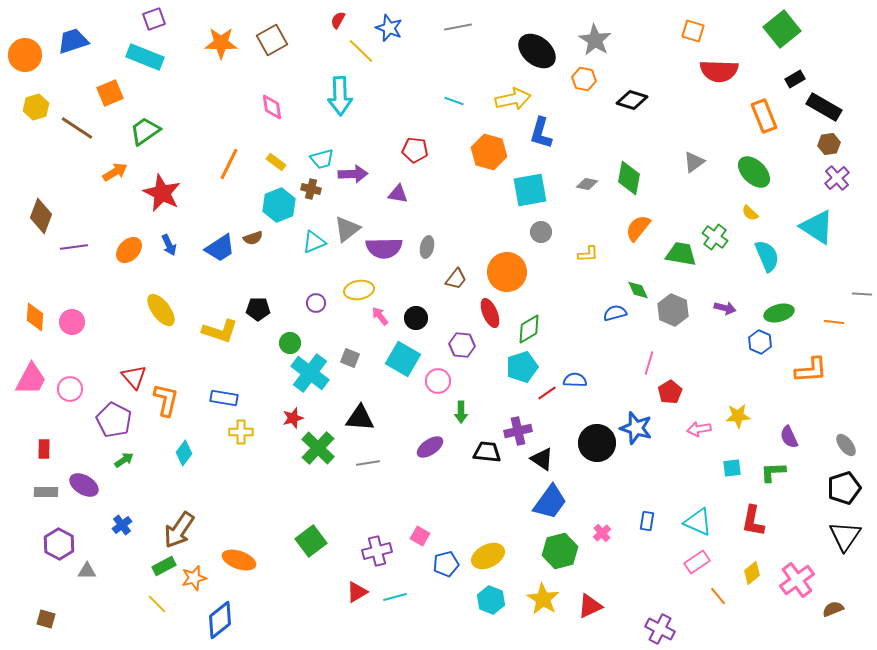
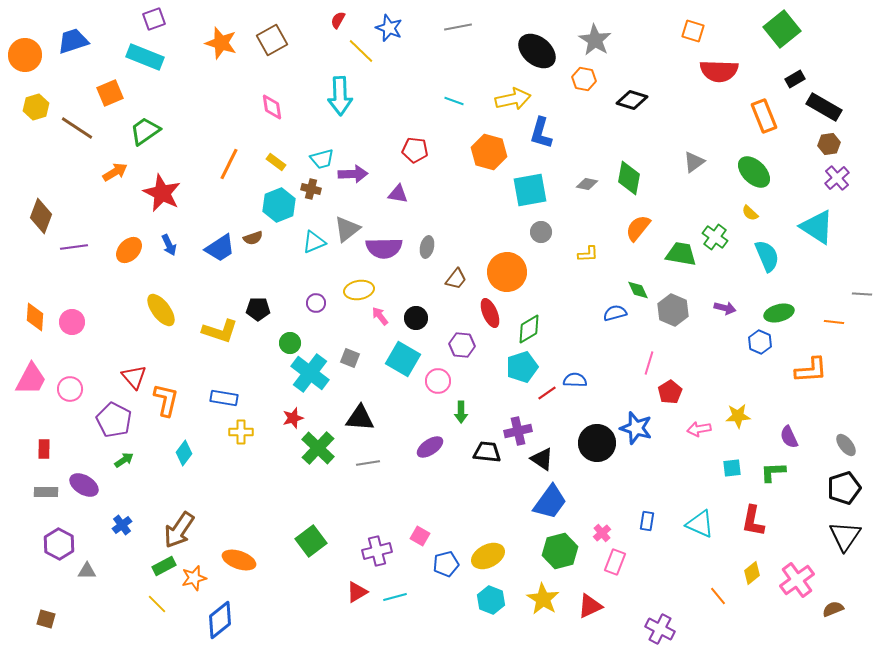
orange star at (221, 43): rotated 16 degrees clockwise
cyan triangle at (698, 522): moved 2 px right, 2 px down
pink rectangle at (697, 562): moved 82 px left; rotated 35 degrees counterclockwise
